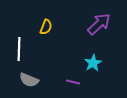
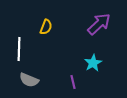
purple line: rotated 64 degrees clockwise
